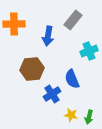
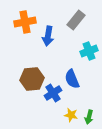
gray rectangle: moved 3 px right
orange cross: moved 11 px right, 2 px up; rotated 10 degrees counterclockwise
brown hexagon: moved 10 px down
blue cross: moved 1 px right, 1 px up
